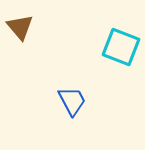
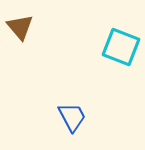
blue trapezoid: moved 16 px down
